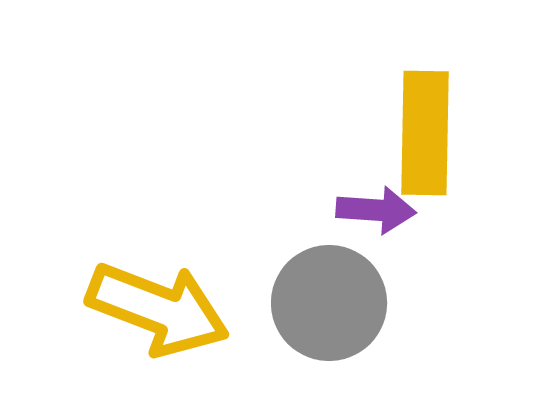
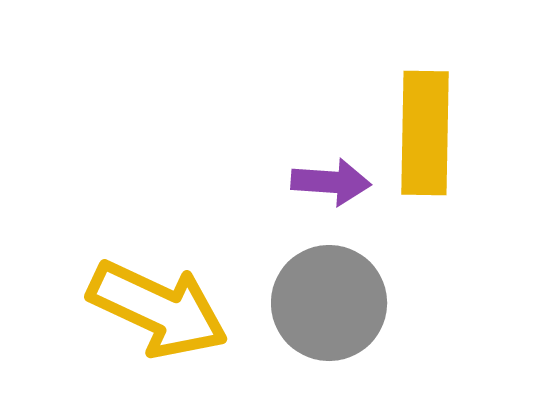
purple arrow: moved 45 px left, 28 px up
yellow arrow: rotated 4 degrees clockwise
